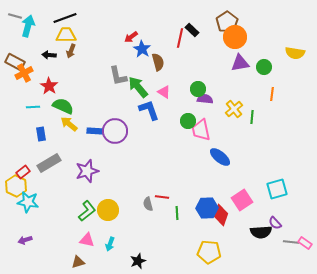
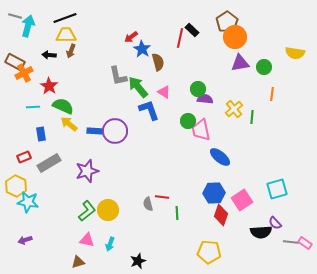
red rectangle at (23, 172): moved 1 px right, 15 px up; rotated 16 degrees clockwise
blue hexagon at (207, 208): moved 7 px right, 15 px up
